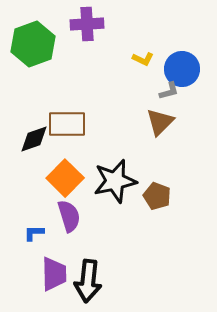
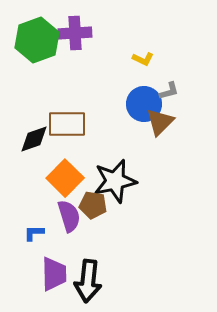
purple cross: moved 12 px left, 9 px down
green hexagon: moved 4 px right, 4 px up
blue circle: moved 38 px left, 35 px down
brown pentagon: moved 64 px left, 9 px down; rotated 12 degrees counterclockwise
